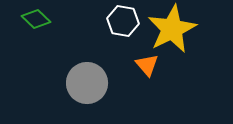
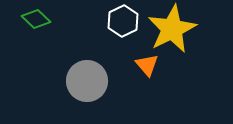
white hexagon: rotated 24 degrees clockwise
gray circle: moved 2 px up
